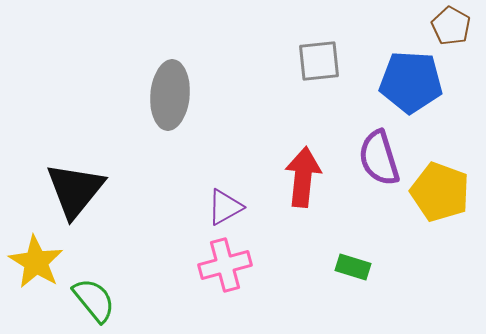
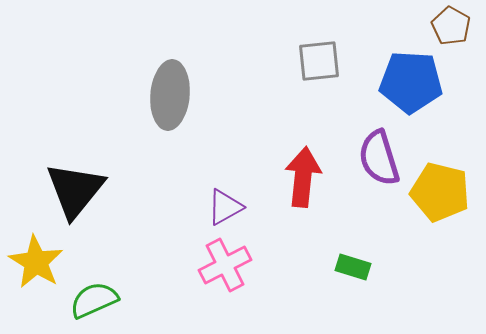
yellow pentagon: rotated 6 degrees counterclockwise
pink cross: rotated 12 degrees counterclockwise
green semicircle: rotated 75 degrees counterclockwise
